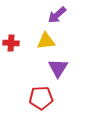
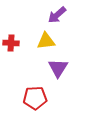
red pentagon: moved 6 px left
